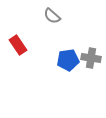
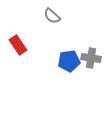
blue pentagon: moved 1 px right, 1 px down
